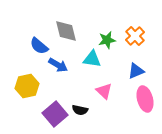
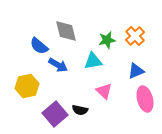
cyan triangle: moved 1 px right, 2 px down; rotated 18 degrees counterclockwise
